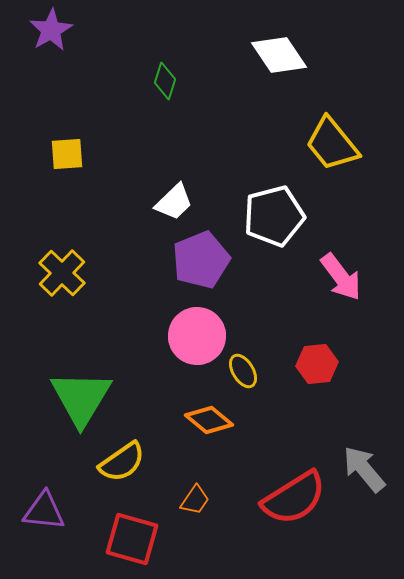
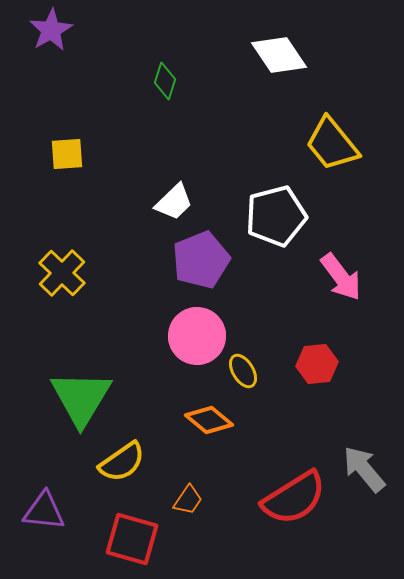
white pentagon: moved 2 px right
orange trapezoid: moved 7 px left
